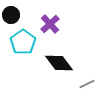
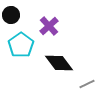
purple cross: moved 1 px left, 2 px down
cyan pentagon: moved 2 px left, 3 px down
